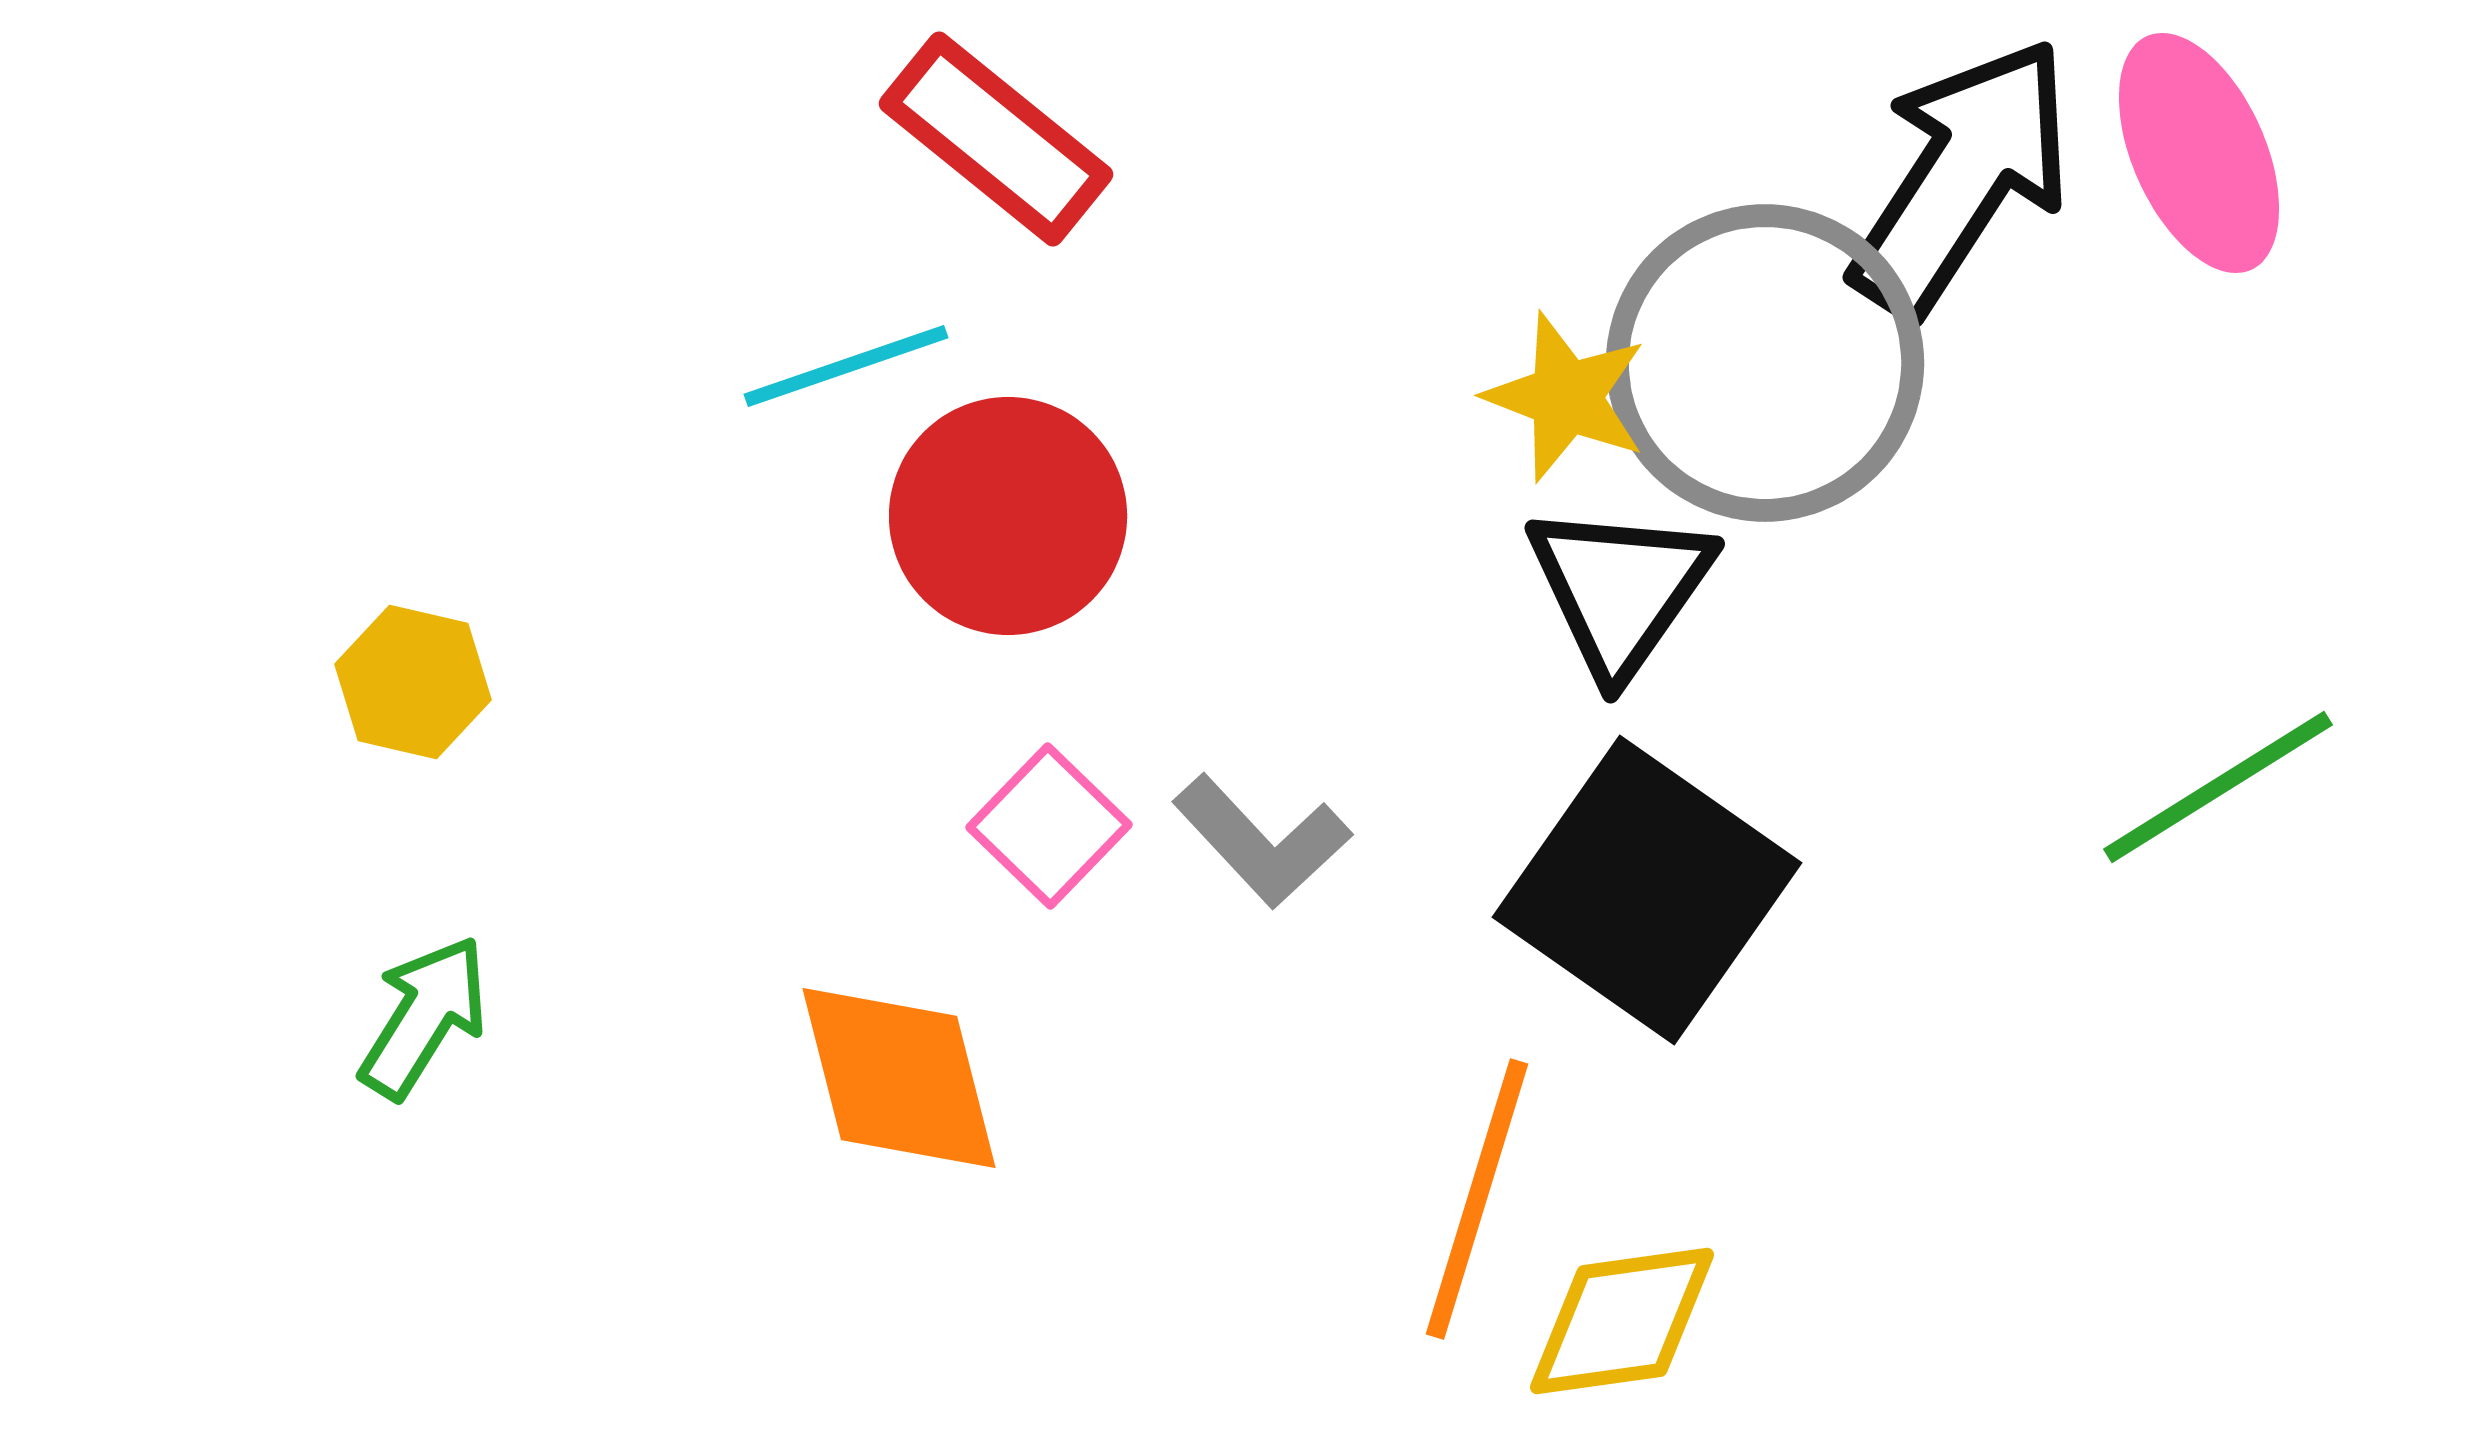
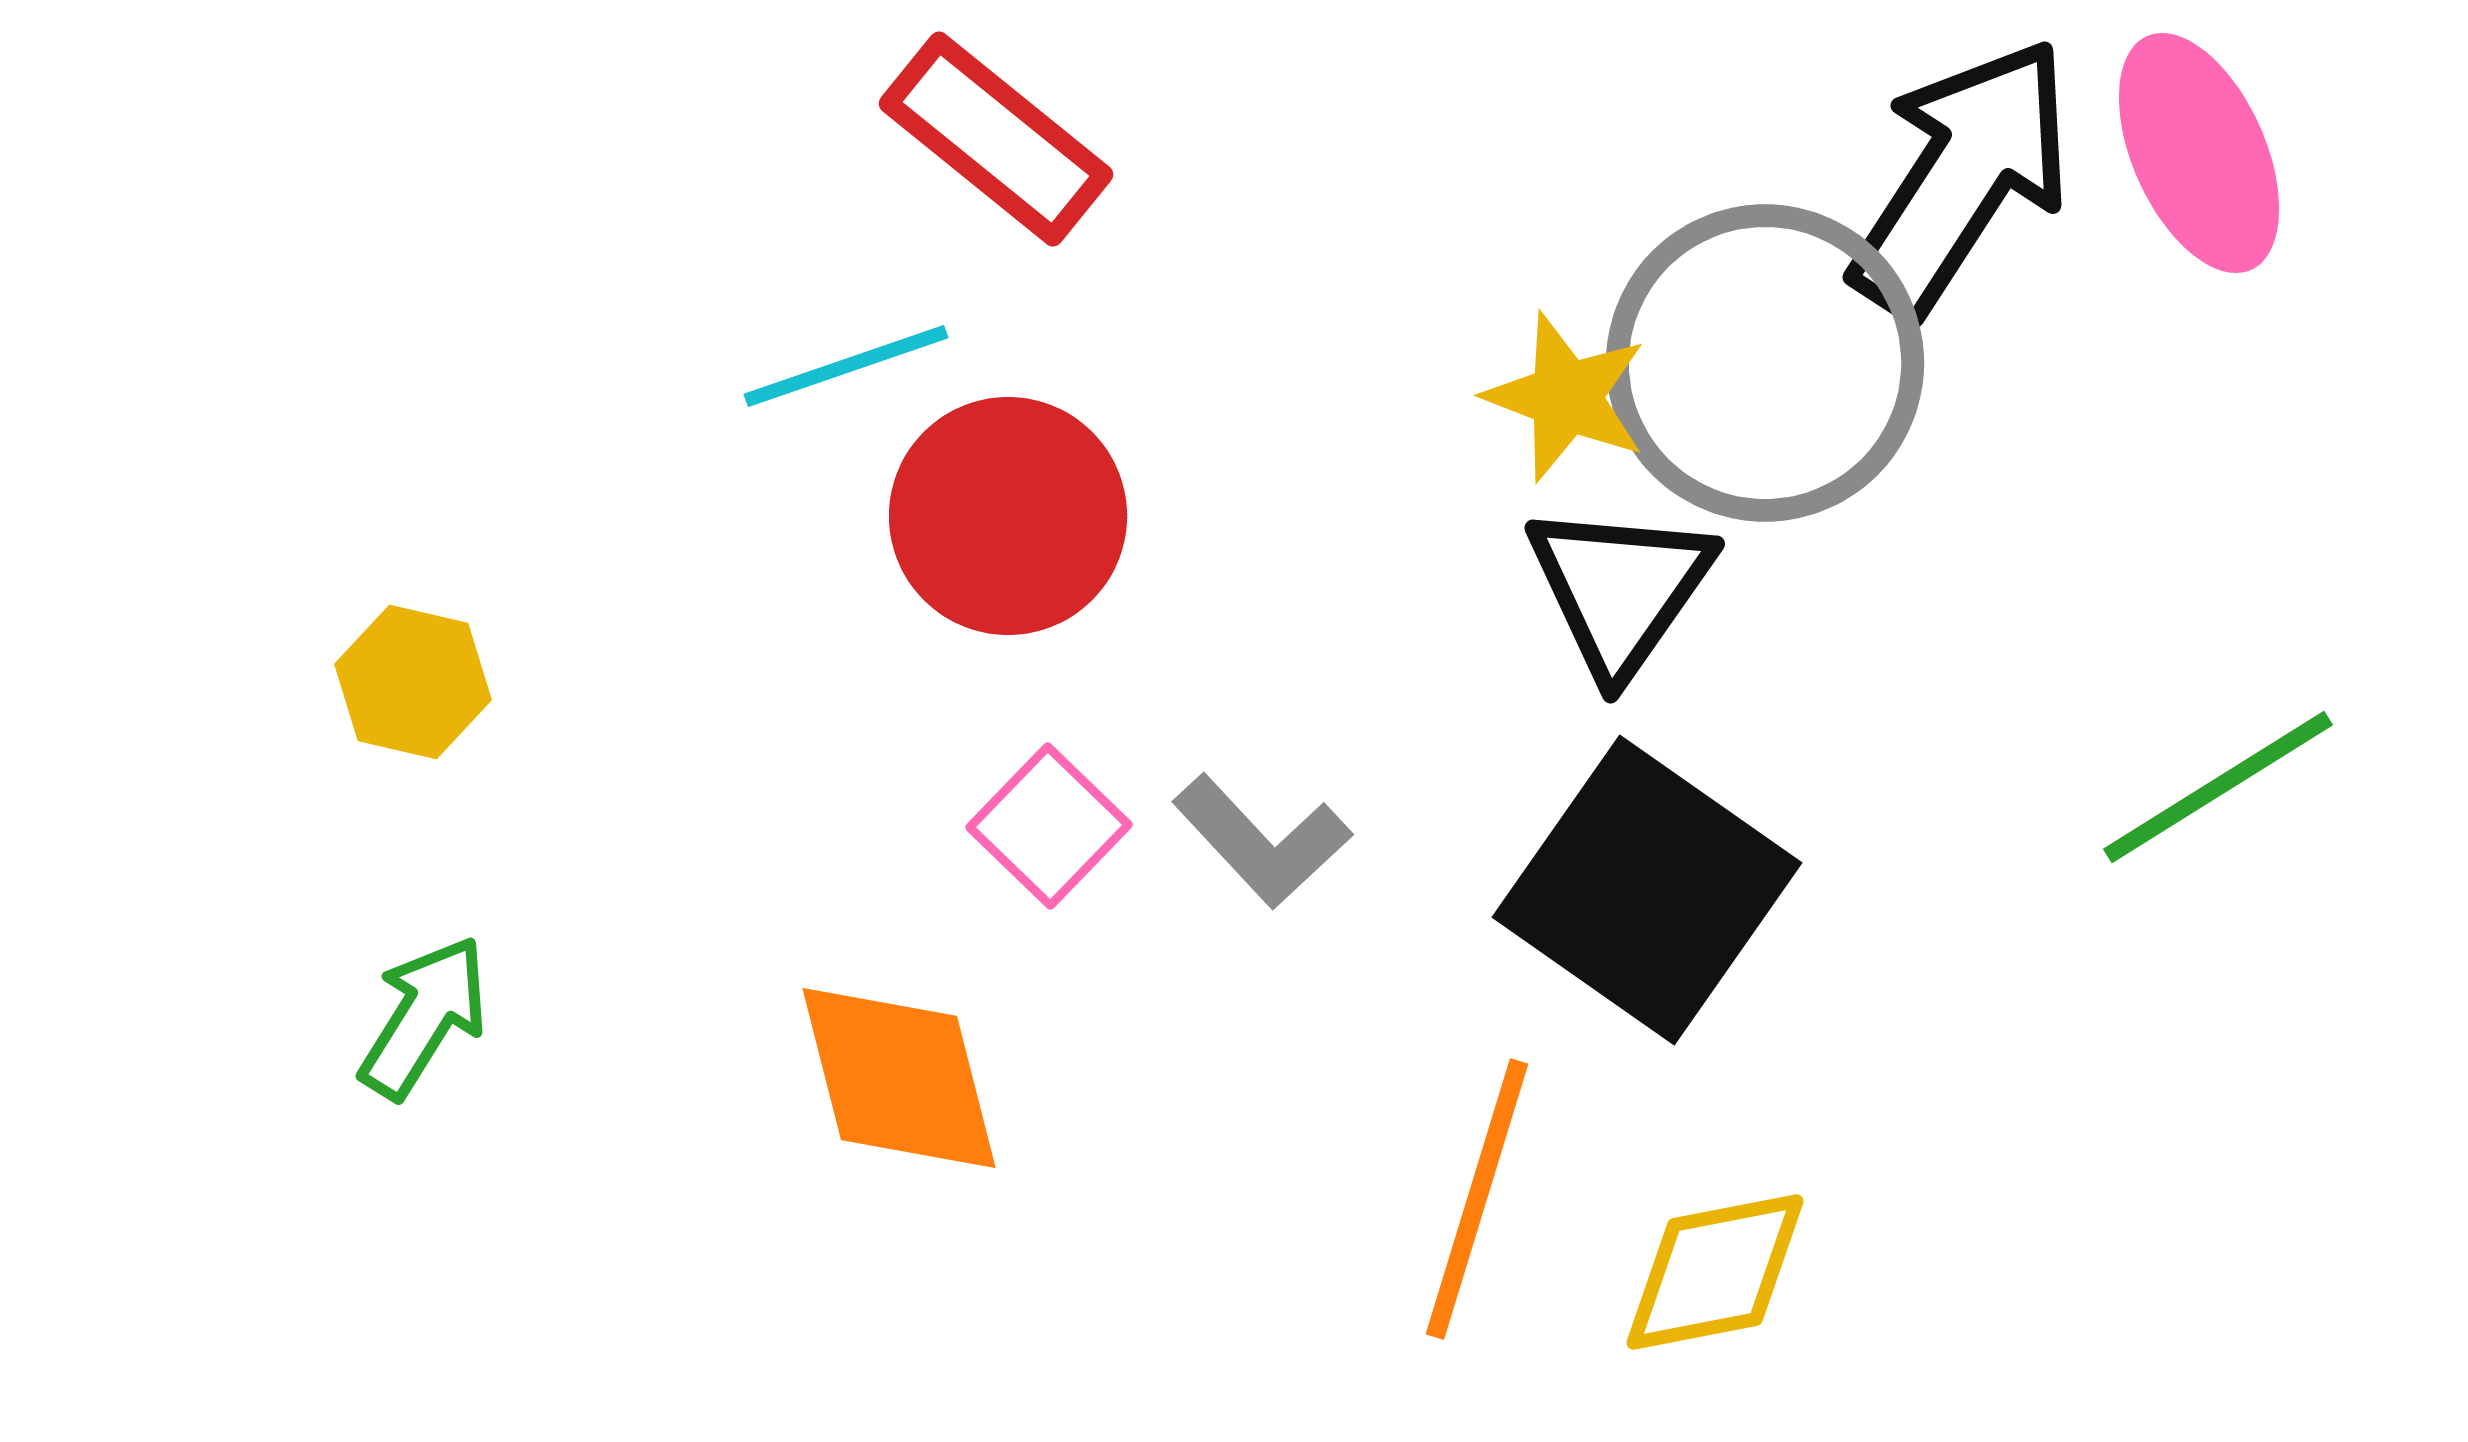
yellow diamond: moved 93 px right, 49 px up; rotated 3 degrees counterclockwise
